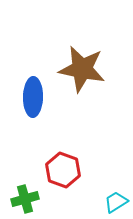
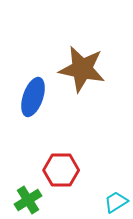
blue ellipse: rotated 18 degrees clockwise
red hexagon: moved 2 px left; rotated 20 degrees counterclockwise
green cross: moved 3 px right, 1 px down; rotated 16 degrees counterclockwise
